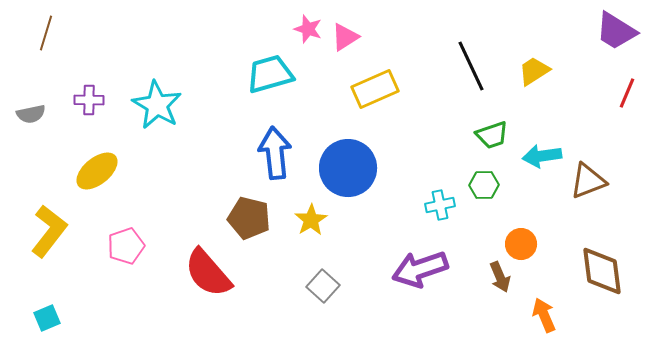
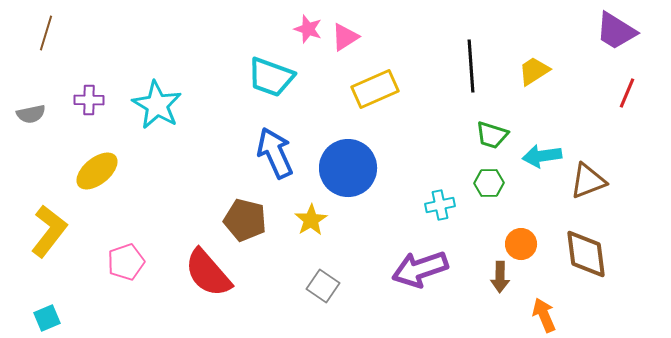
black line: rotated 21 degrees clockwise
cyan trapezoid: moved 1 px right, 3 px down; rotated 144 degrees counterclockwise
green trapezoid: rotated 36 degrees clockwise
blue arrow: rotated 18 degrees counterclockwise
green hexagon: moved 5 px right, 2 px up
brown pentagon: moved 4 px left, 2 px down
pink pentagon: moved 16 px down
brown diamond: moved 16 px left, 17 px up
brown arrow: rotated 24 degrees clockwise
gray square: rotated 8 degrees counterclockwise
